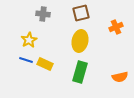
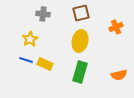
yellow star: moved 1 px right, 1 px up
orange semicircle: moved 1 px left, 2 px up
